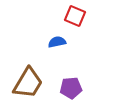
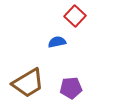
red square: rotated 20 degrees clockwise
brown trapezoid: rotated 28 degrees clockwise
